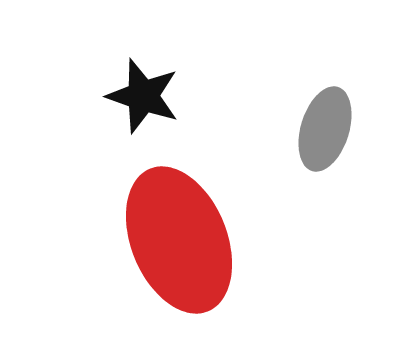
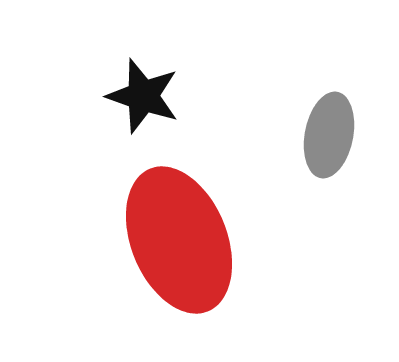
gray ellipse: moved 4 px right, 6 px down; rotated 6 degrees counterclockwise
